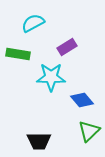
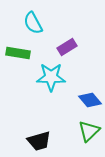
cyan semicircle: rotated 90 degrees counterclockwise
green rectangle: moved 1 px up
blue diamond: moved 8 px right
black trapezoid: rotated 15 degrees counterclockwise
